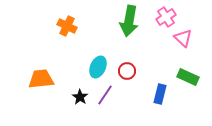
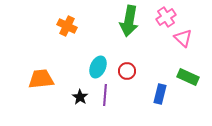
purple line: rotated 30 degrees counterclockwise
